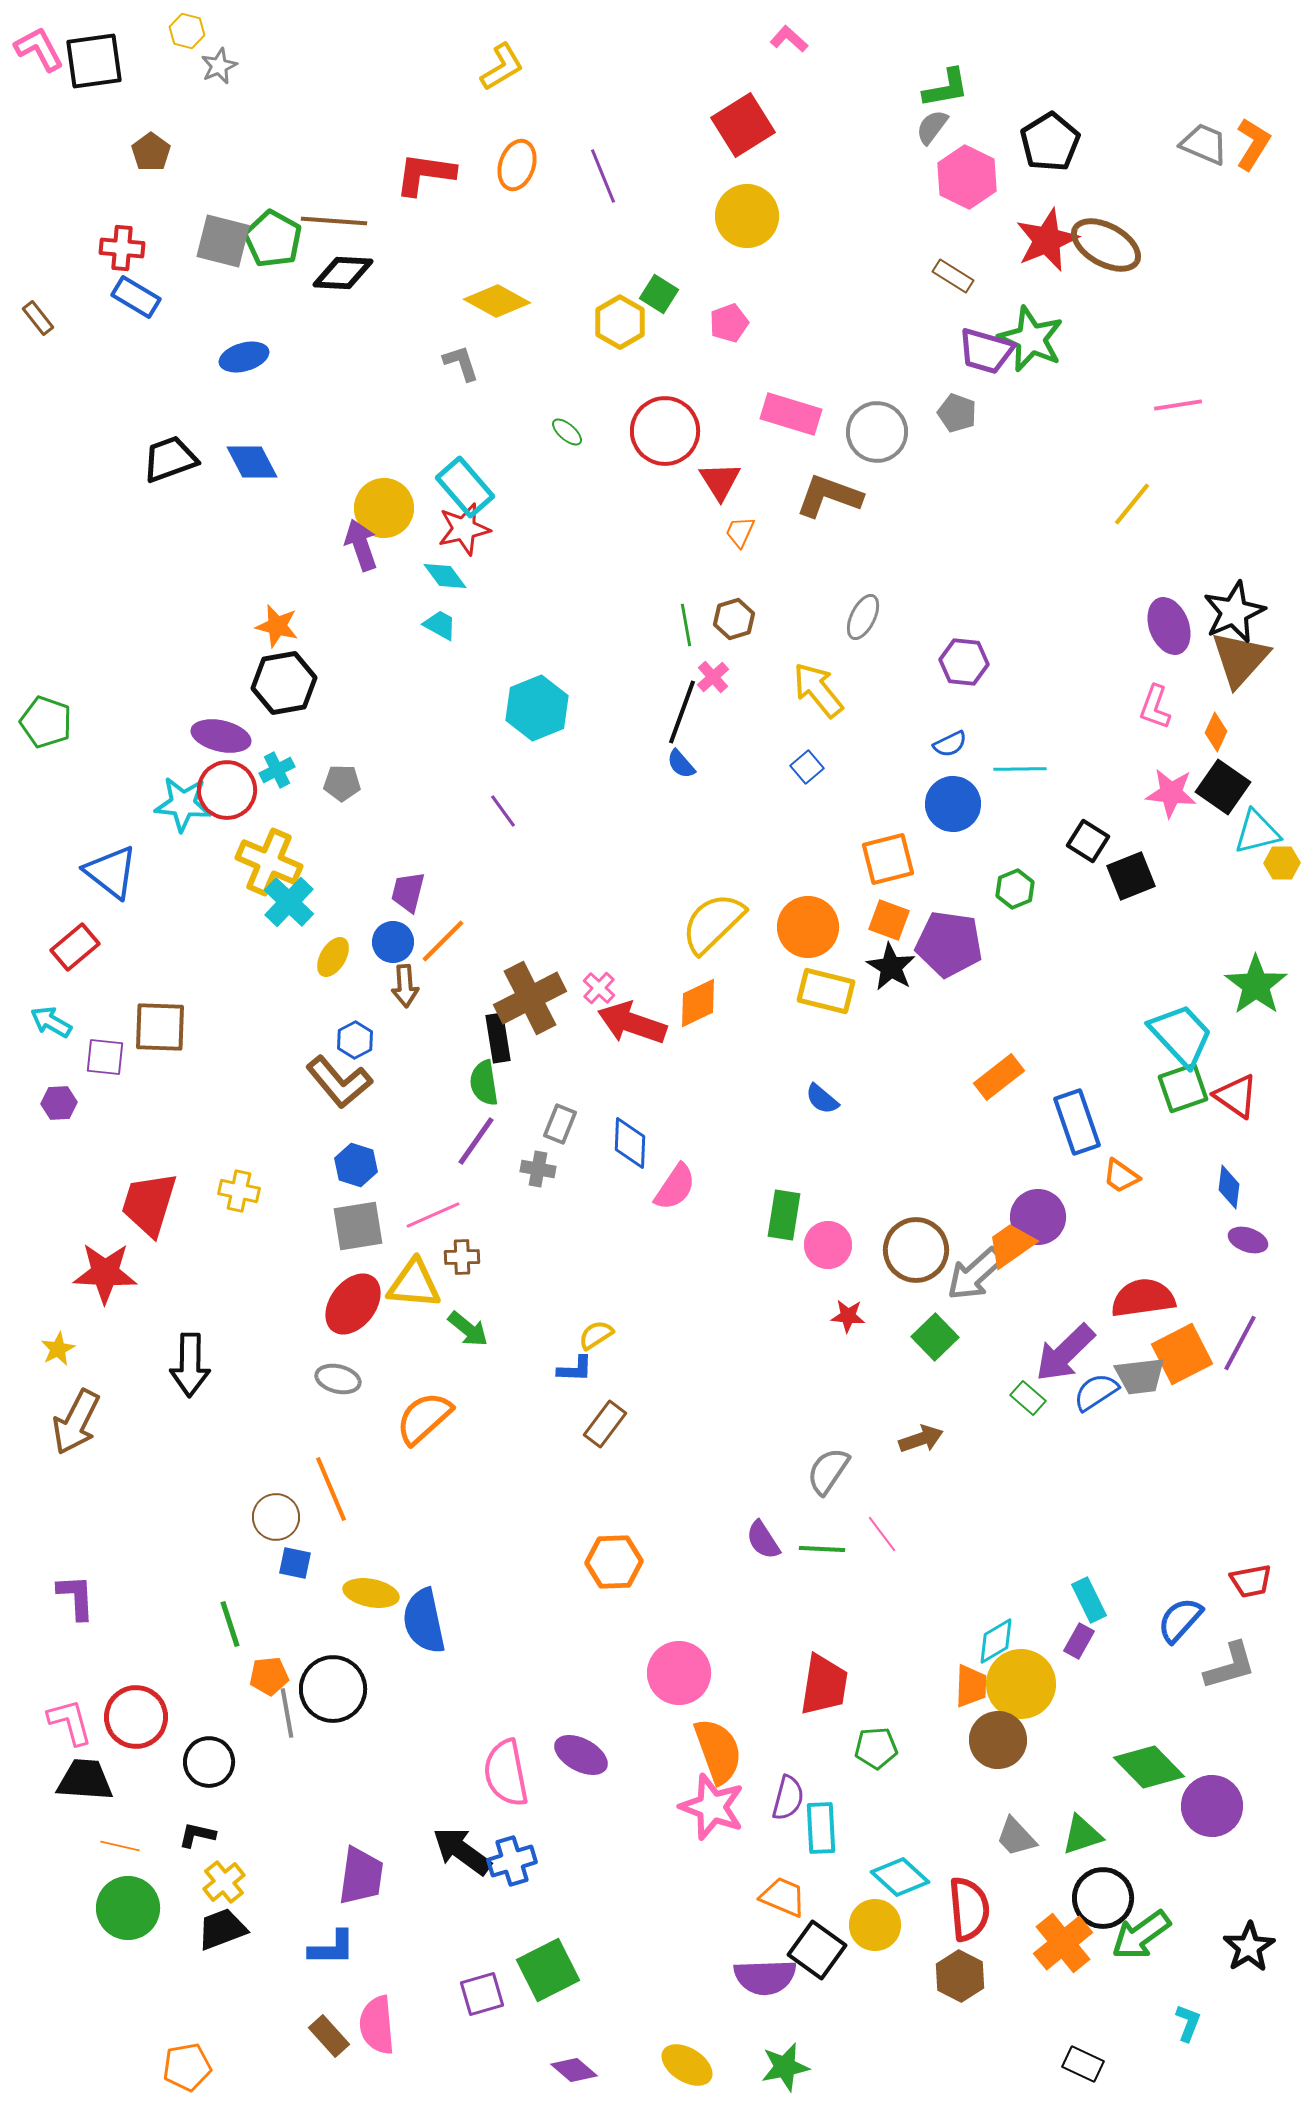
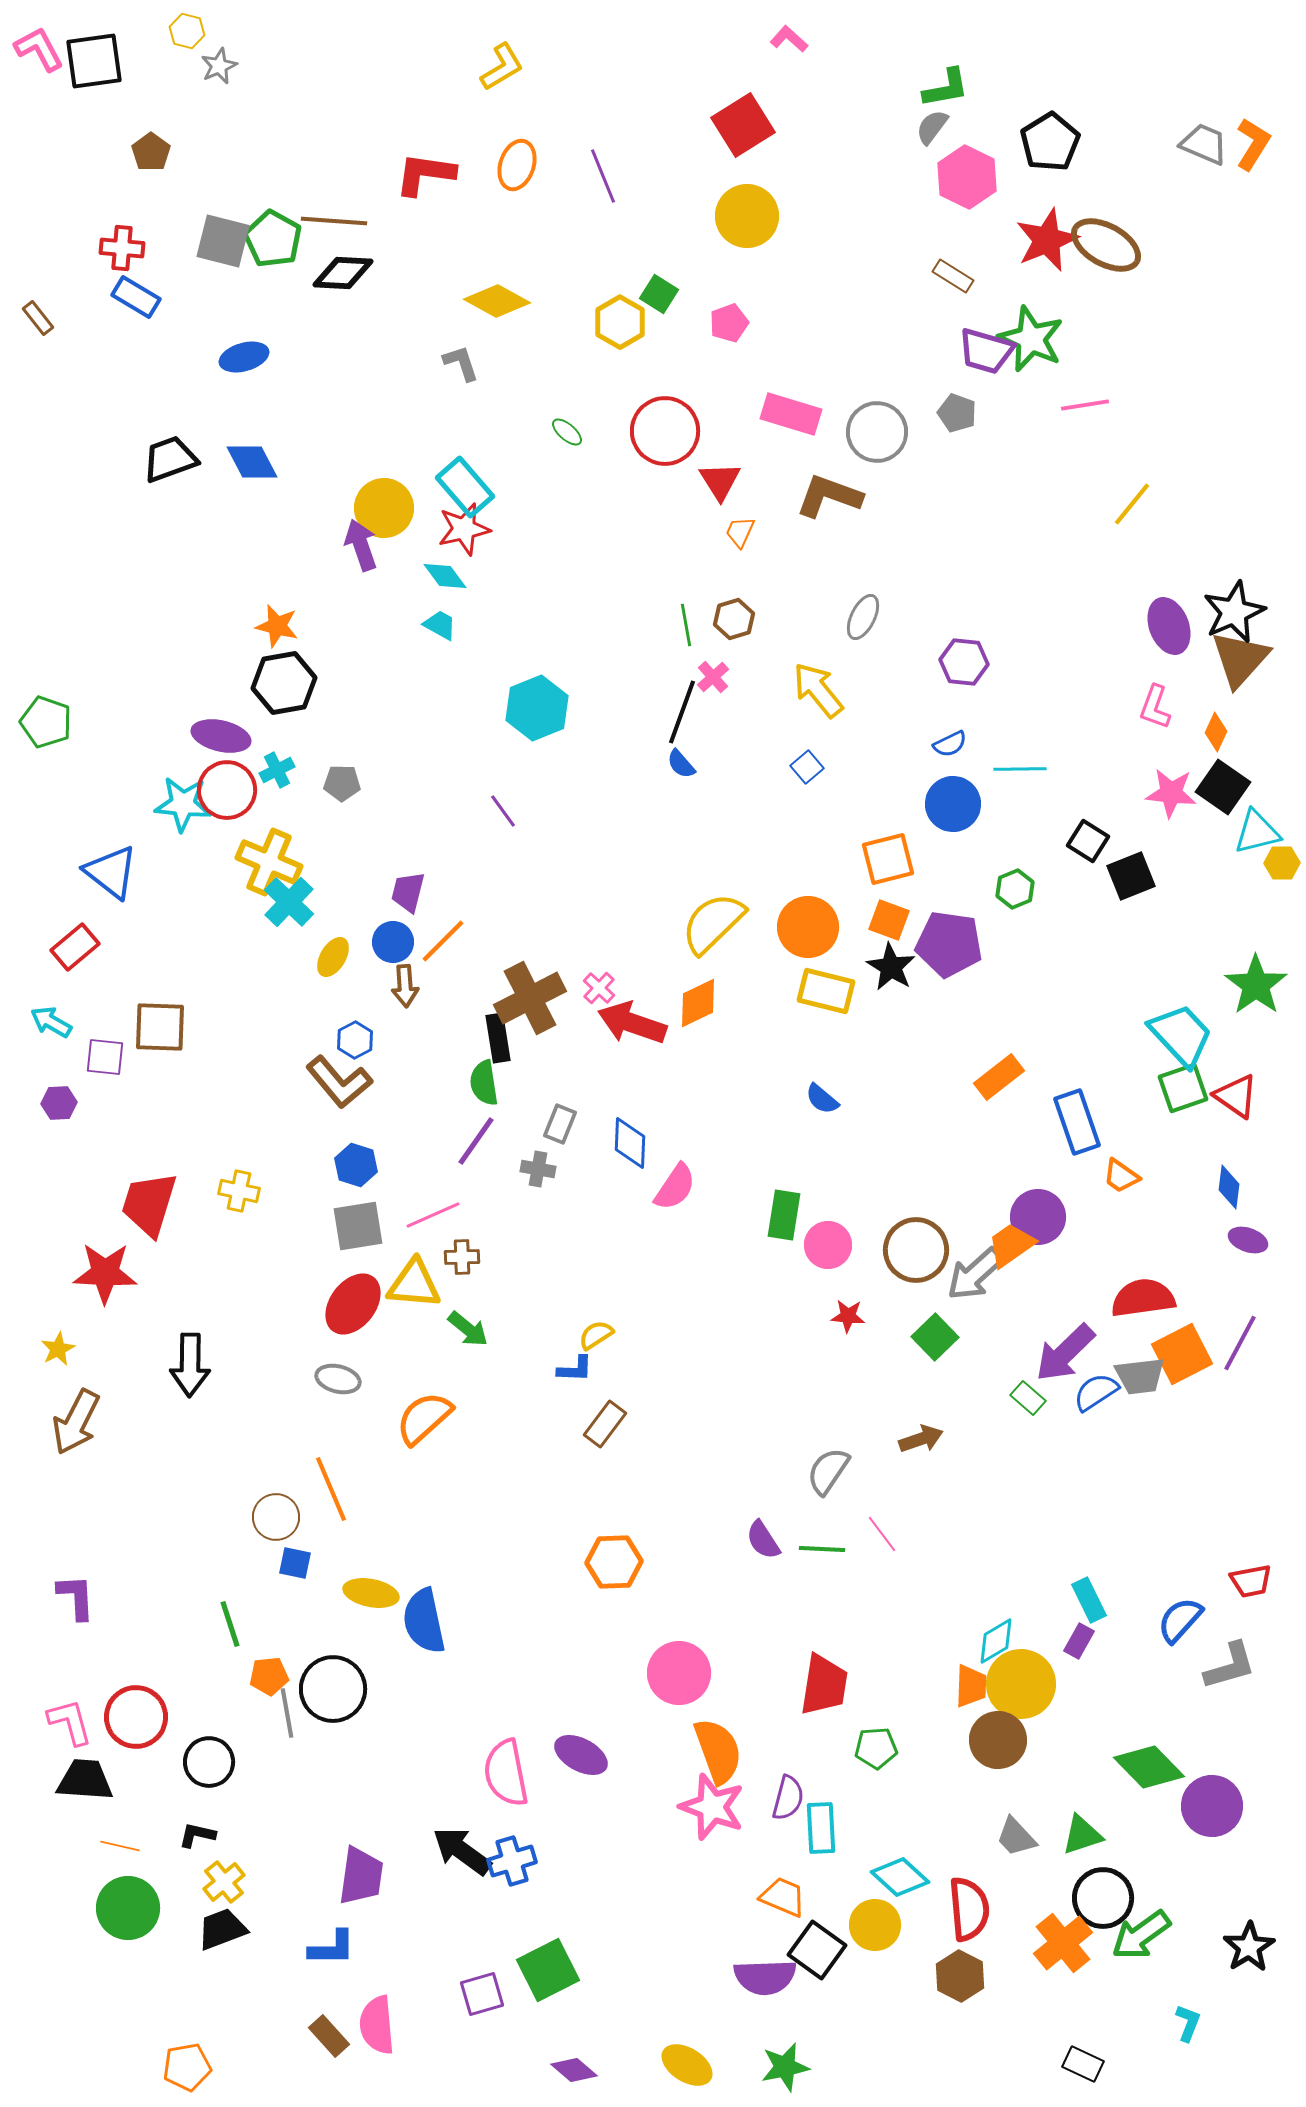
pink line at (1178, 405): moved 93 px left
